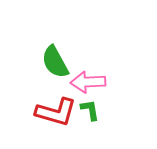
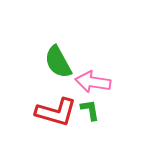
green semicircle: moved 3 px right
pink arrow: moved 5 px right; rotated 12 degrees clockwise
